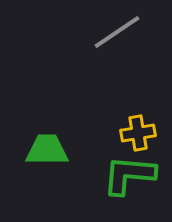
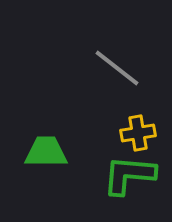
gray line: moved 36 px down; rotated 72 degrees clockwise
green trapezoid: moved 1 px left, 2 px down
